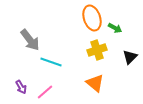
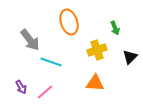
orange ellipse: moved 23 px left, 4 px down
green arrow: rotated 40 degrees clockwise
orange triangle: rotated 36 degrees counterclockwise
